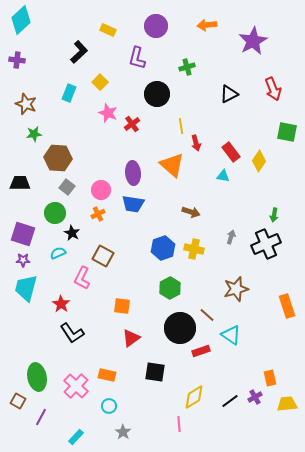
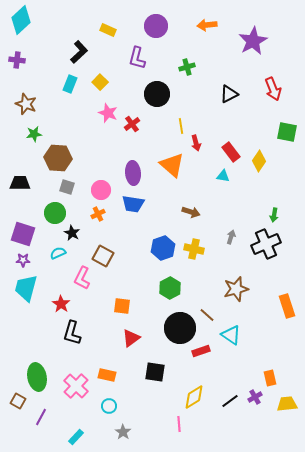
cyan rectangle at (69, 93): moved 1 px right, 9 px up
gray square at (67, 187): rotated 21 degrees counterclockwise
black L-shape at (72, 333): rotated 50 degrees clockwise
